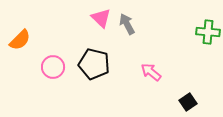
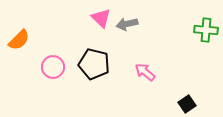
gray arrow: rotated 75 degrees counterclockwise
green cross: moved 2 px left, 2 px up
orange semicircle: moved 1 px left
pink arrow: moved 6 px left
black square: moved 1 px left, 2 px down
